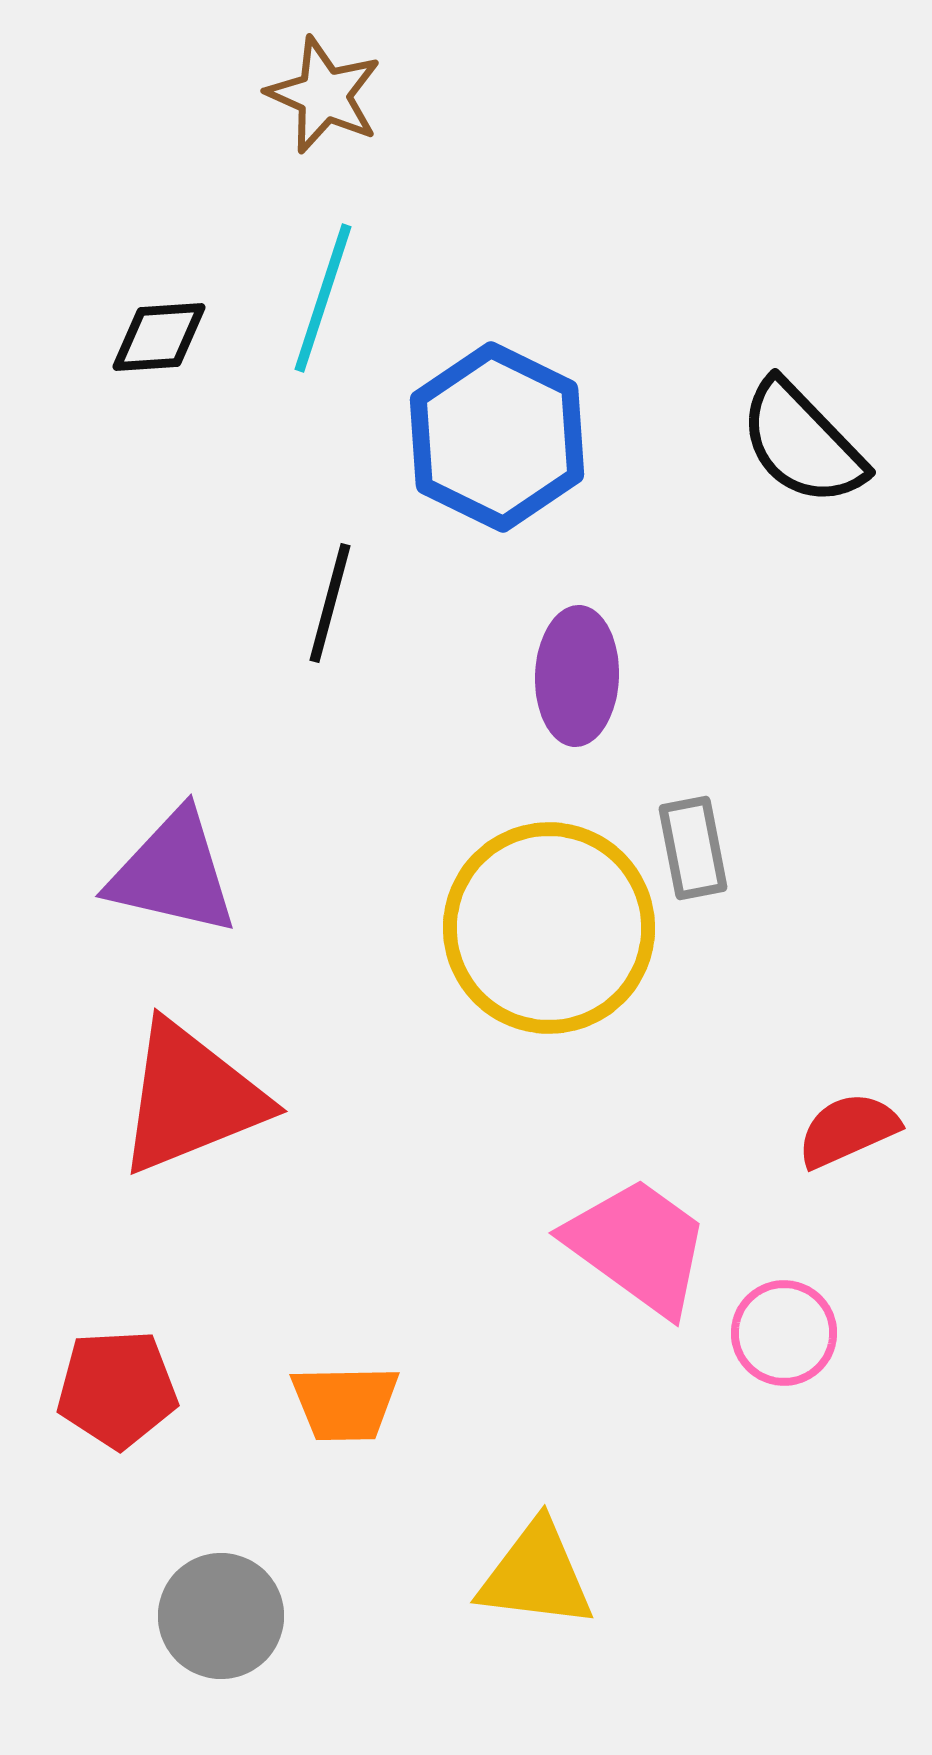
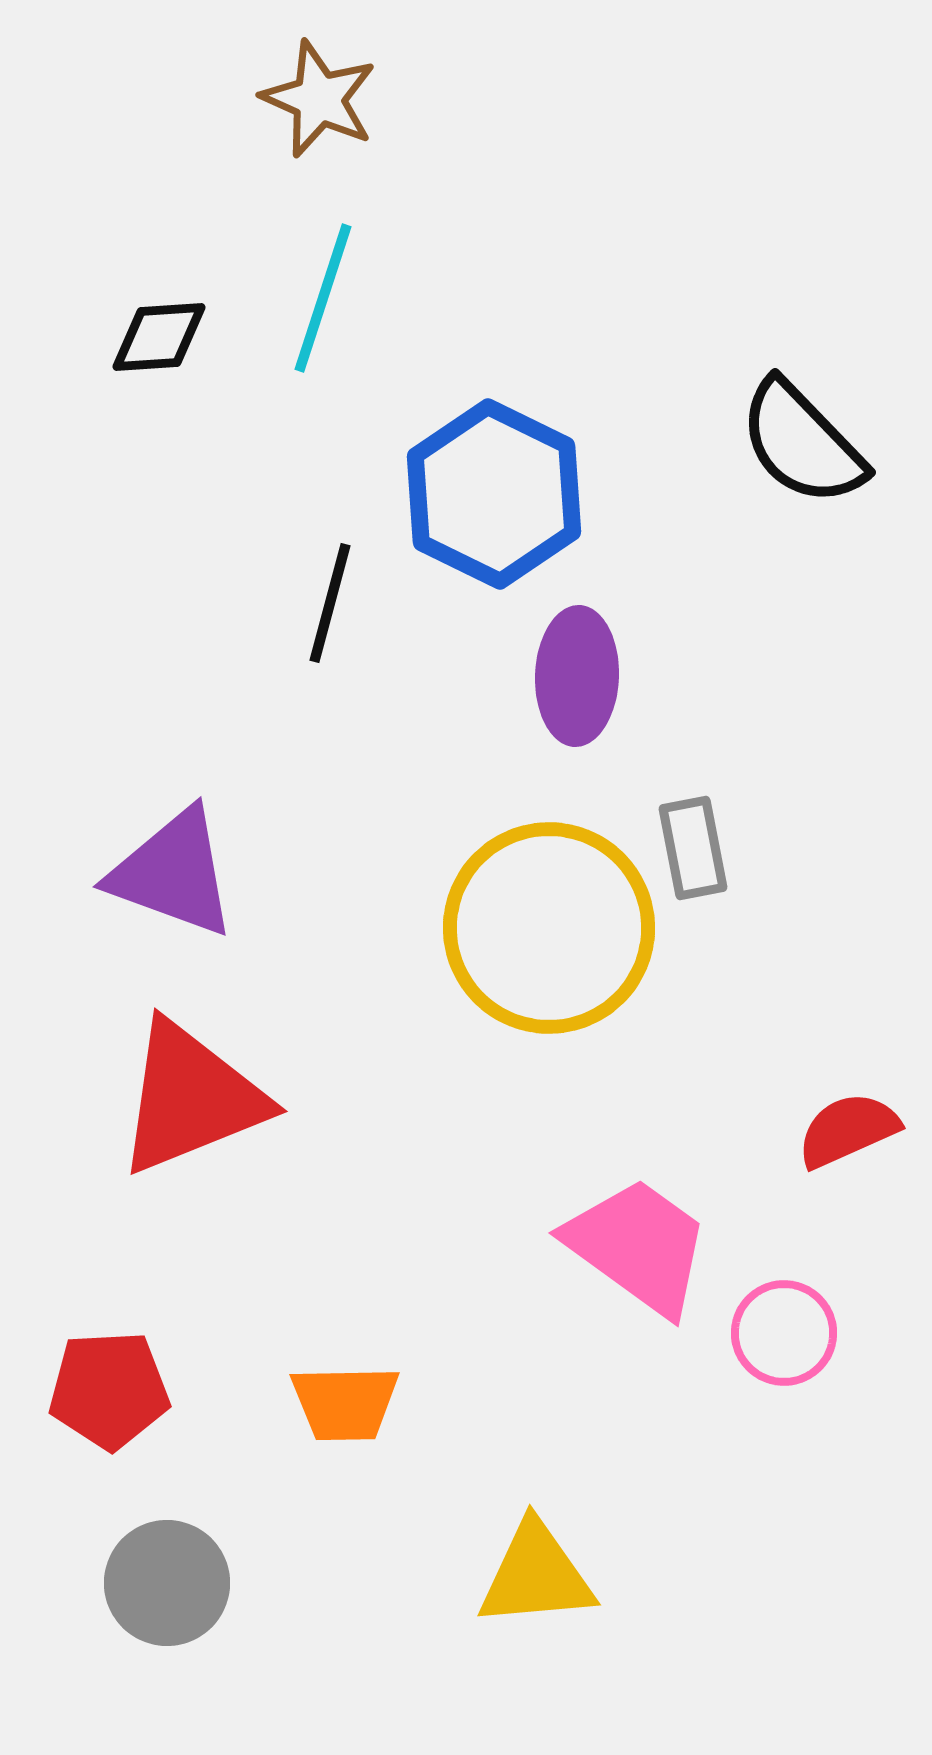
brown star: moved 5 px left, 4 px down
blue hexagon: moved 3 px left, 57 px down
purple triangle: rotated 7 degrees clockwise
red pentagon: moved 8 px left, 1 px down
yellow triangle: rotated 12 degrees counterclockwise
gray circle: moved 54 px left, 33 px up
